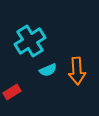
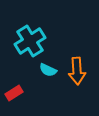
cyan semicircle: rotated 48 degrees clockwise
red rectangle: moved 2 px right, 1 px down
